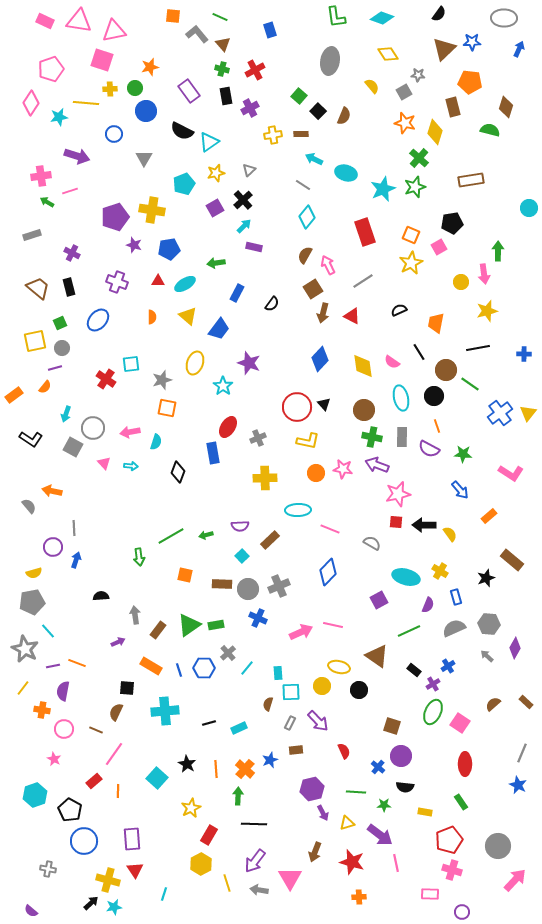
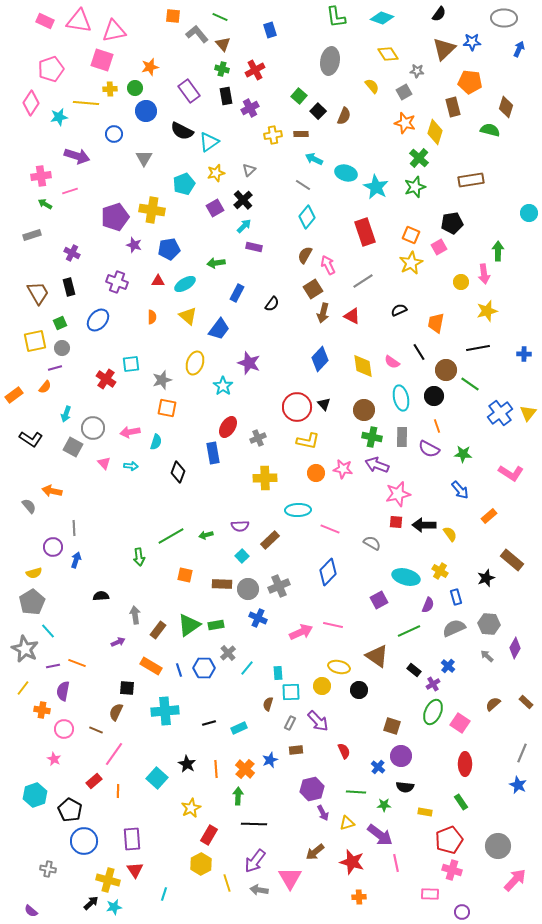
gray star at (418, 75): moved 1 px left, 4 px up
cyan star at (383, 189): moved 7 px left, 2 px up; rotated 20 degrees counterclockwise
green arrow at (47, 202): moved 2 px left, 2 px down
cyan circle at (529, 208): moved 5 px down
brown trapezoid at (38, 288): moved 5 px down; rotated 20 degrees clockwise
gray pentagon at (32, 602): rotated 20 degrees counterclockwise
blue cross at (448, 666): rotated 16 degrees counterclockwise
brown arrow at (315, 852): rotated 30 degrees clockwise
